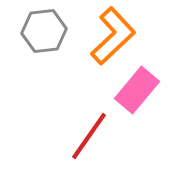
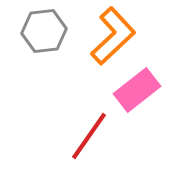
pink rectangle: rotated 12 degrees clockwise
